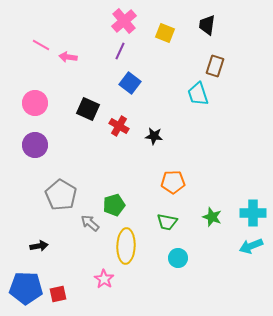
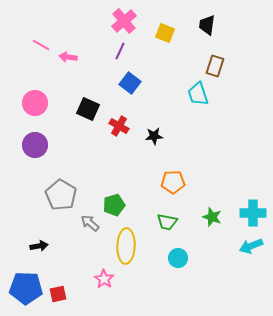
black star: rotated 12 degrees counterclockwise
